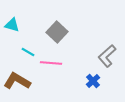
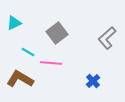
cyan triangle: moved 2 px right, 2 px up; rotated 42 degrees counterclockwise
gray square: moved 1 px down; rotated 10 degrees clockwise
gray L-shape: moved 18 px up
brown L-shape: moved 3 px right, 2 px up
